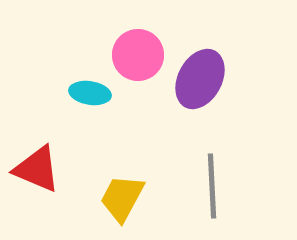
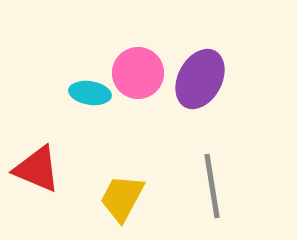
pink circle: moved 18 px down
gray line: rotated 6 degrees counterclockwise
